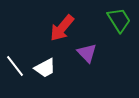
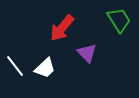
white trapezoid: rotated 15 degrees counterclockwise
